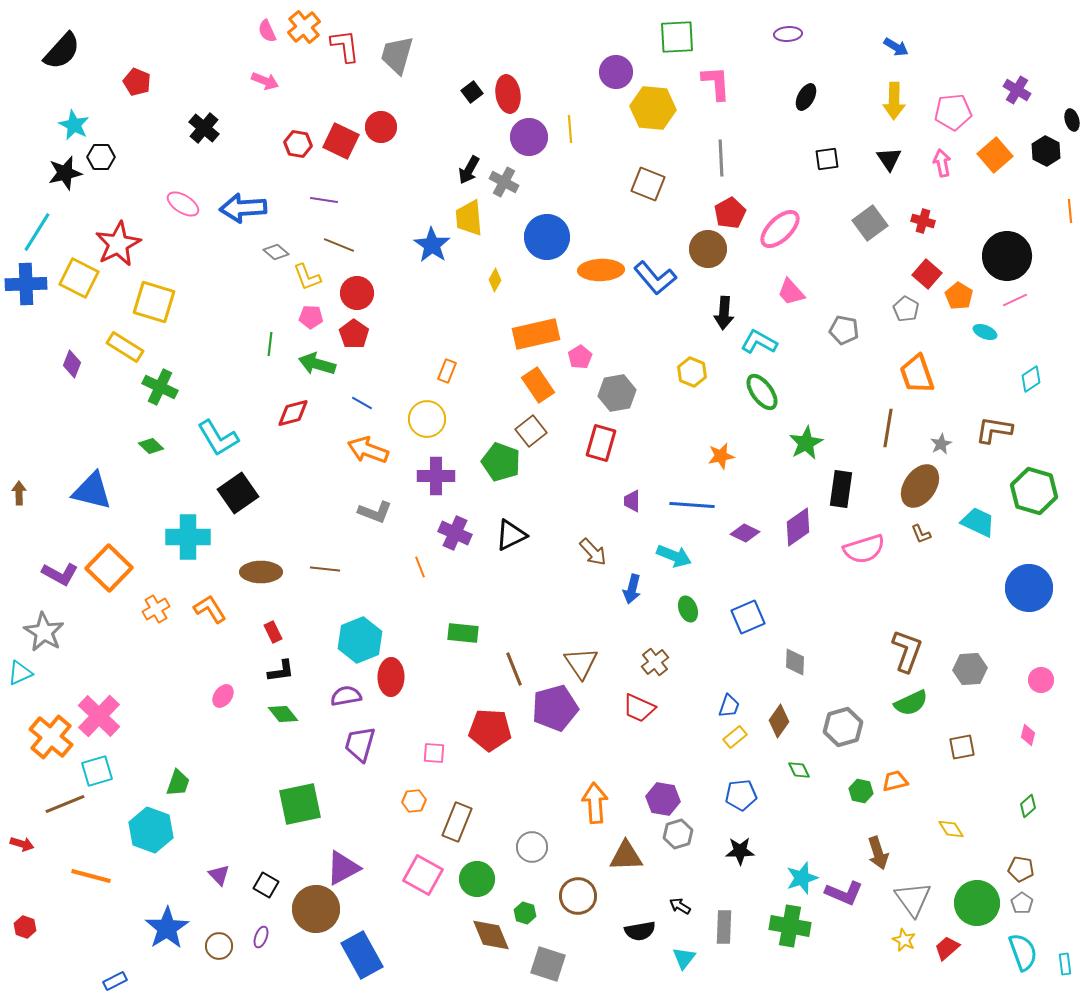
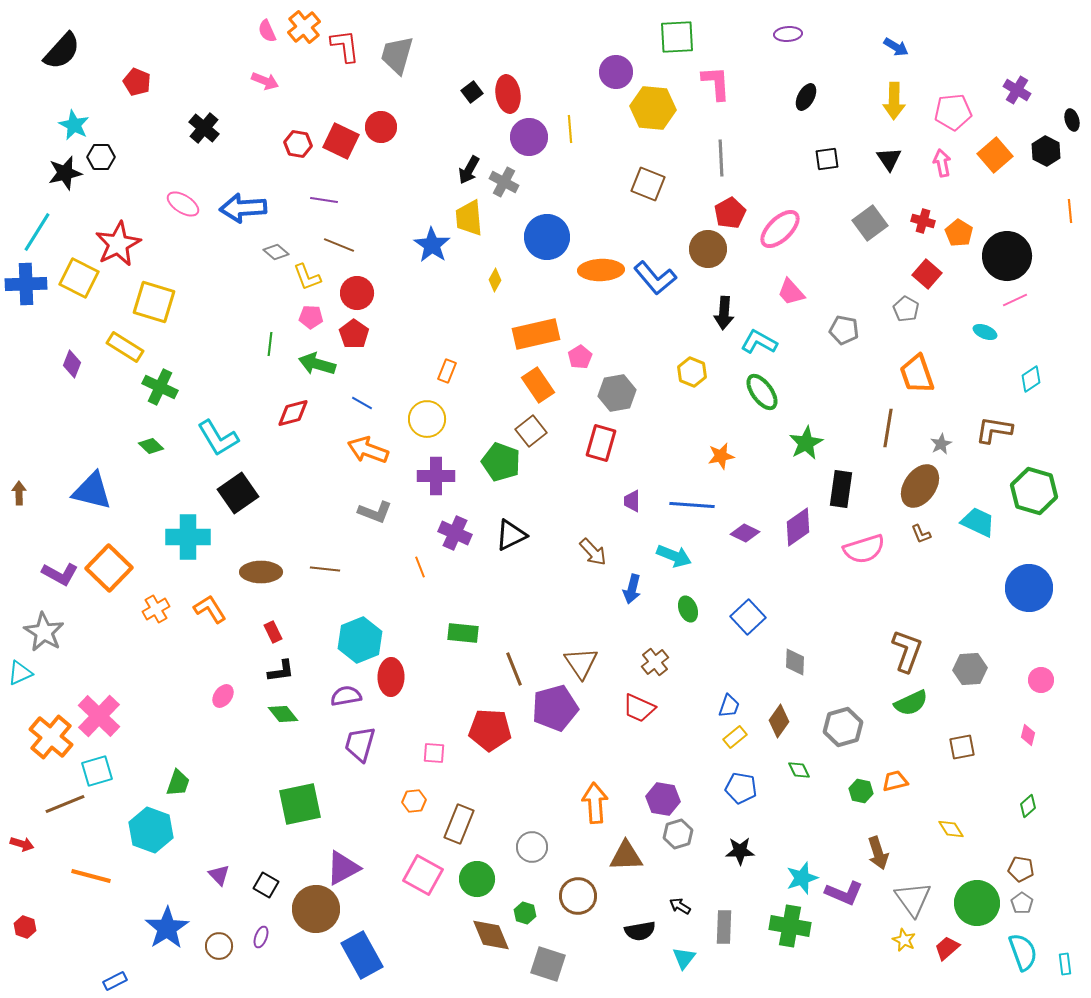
orange pentagon at (959, 296): moved 63 px up
blue square at (748, 617): rotated 20 degrees counterclockwise
blue pentagon at (741, 795): moved 7 px up; rotated 16 degrees clockwise
brown rectangle at (457, 822): moved 2 px right, 2 px down
